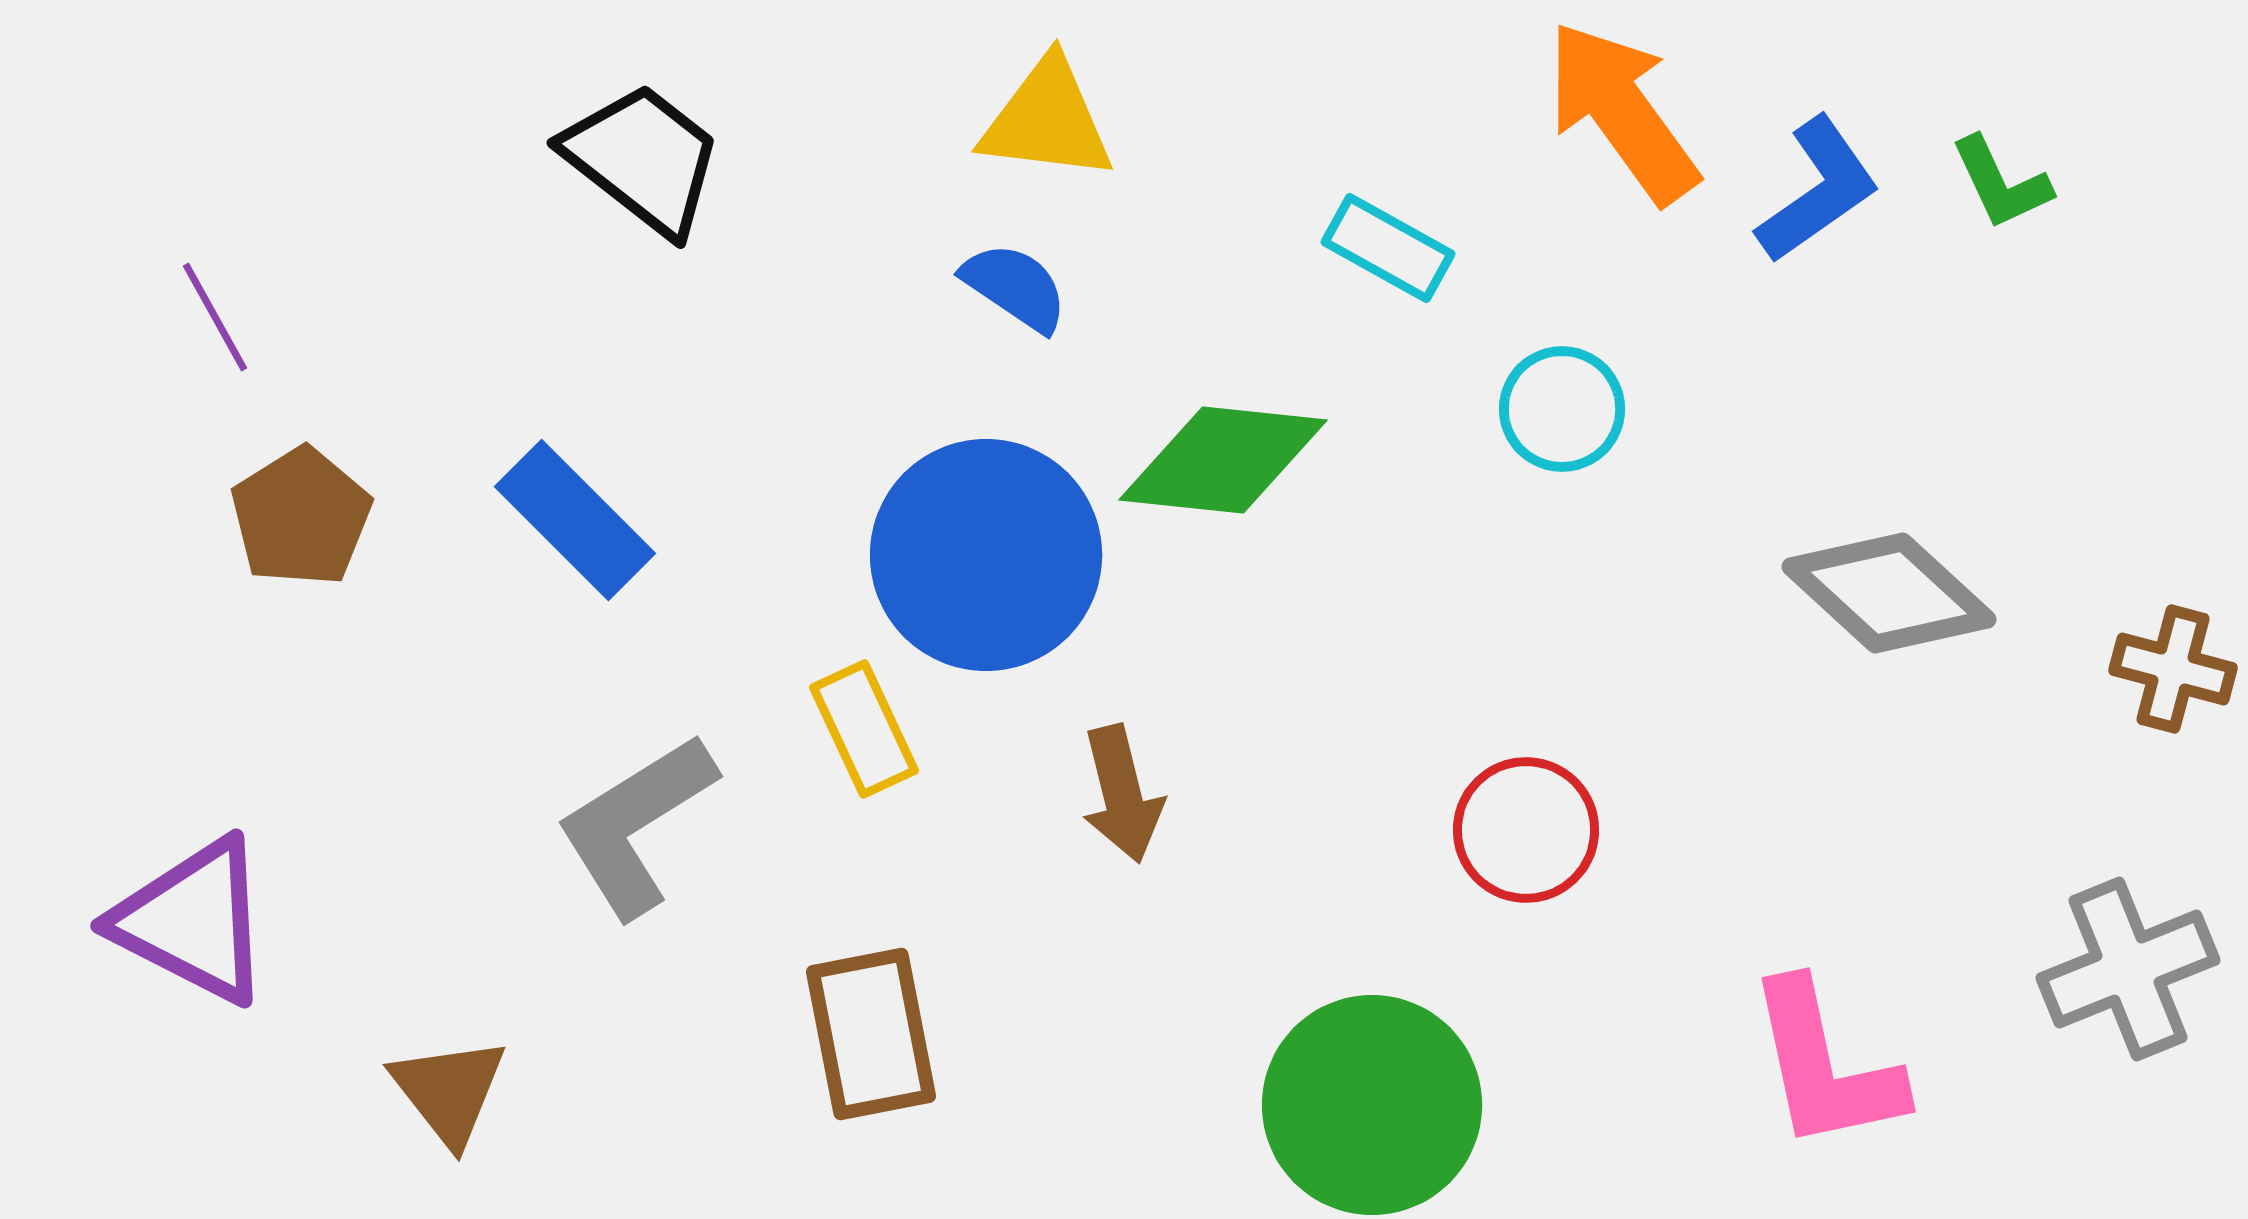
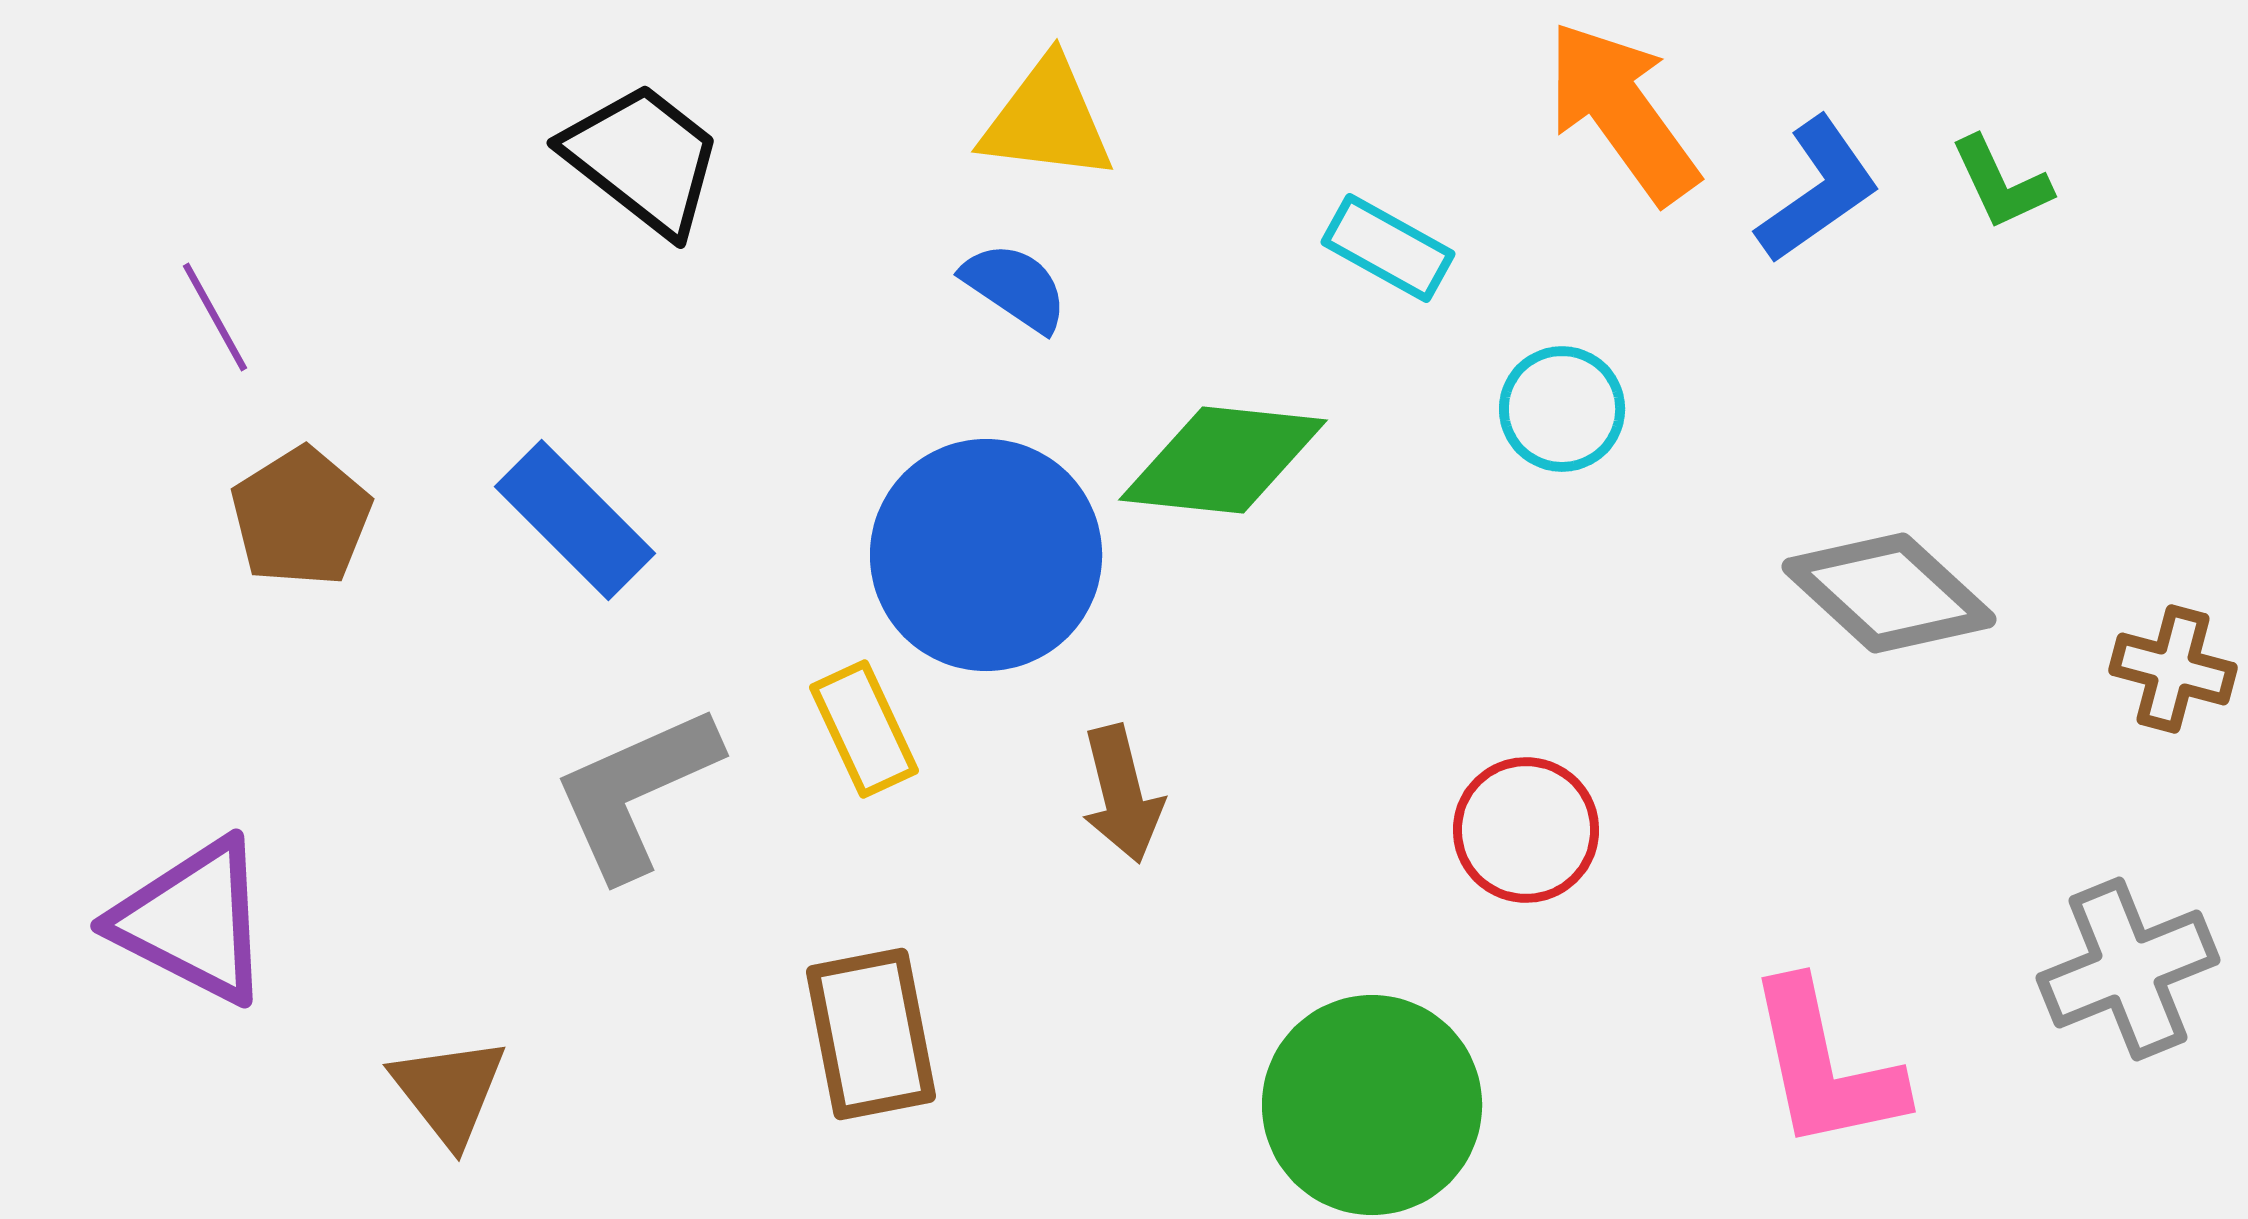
gray L-shape: moved 33 px up; rotated 8 degrees clockwise
